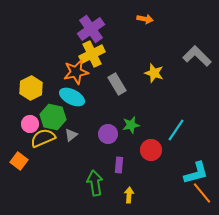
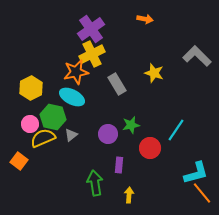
red circle: moved 1 px left, 2 px up
